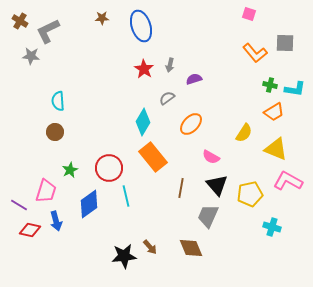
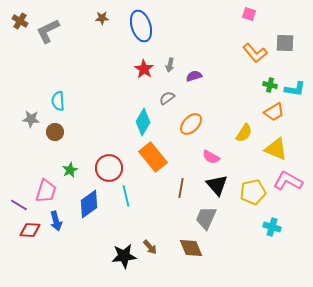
gray star: moved 63 px down
purple semicircle: moved 3 px up
yellow pentagon: moved 3 px right, 2 px up
gray trapezoid: moved 2 px left, 2 px down
red diamond: rotated 10 degrees counterclockwise
